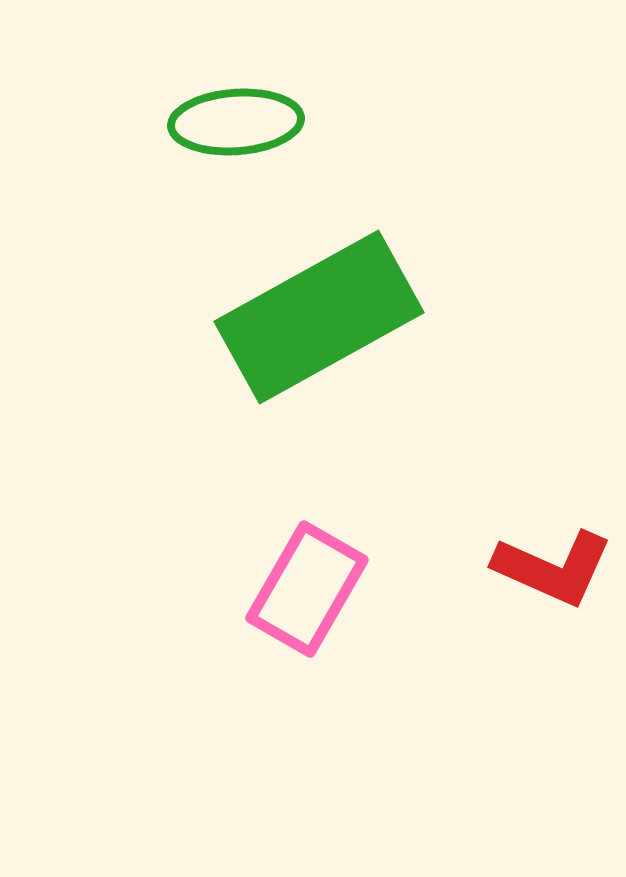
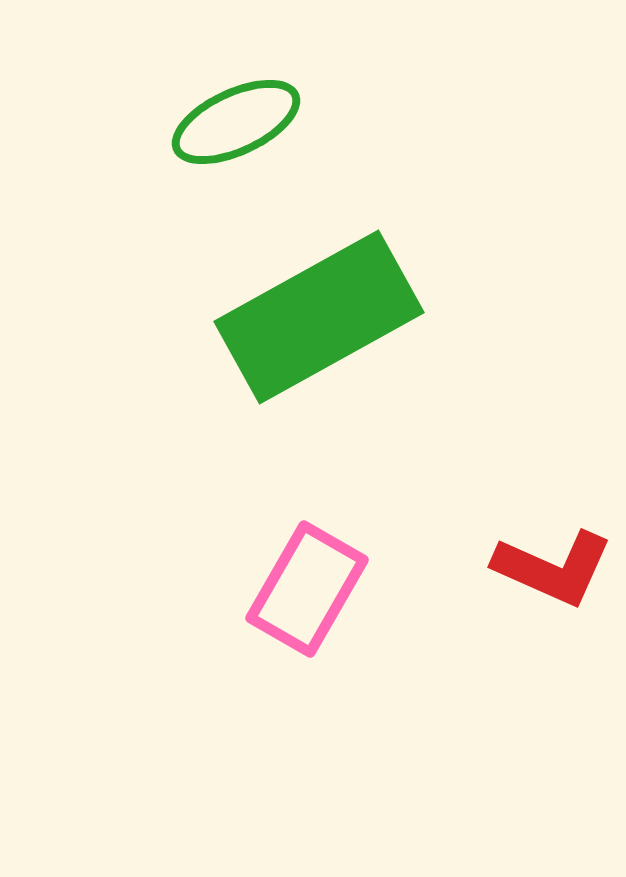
green ellipse: rotated 21 degrees counterclockwise
